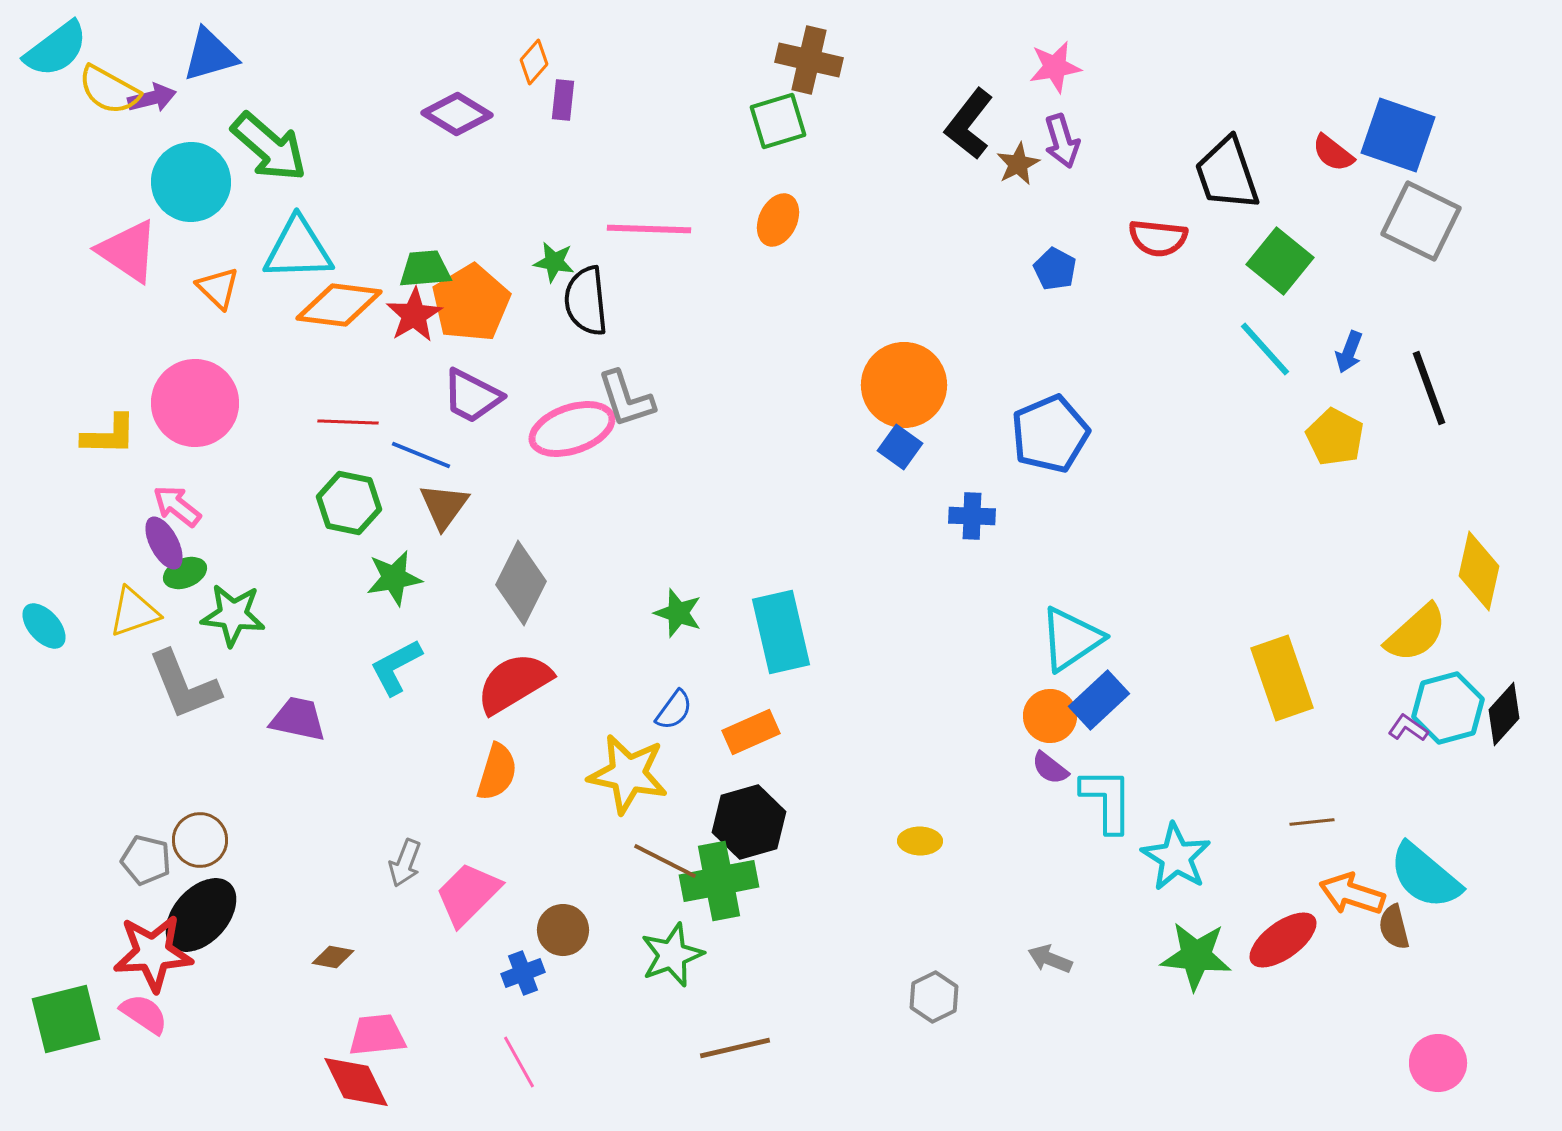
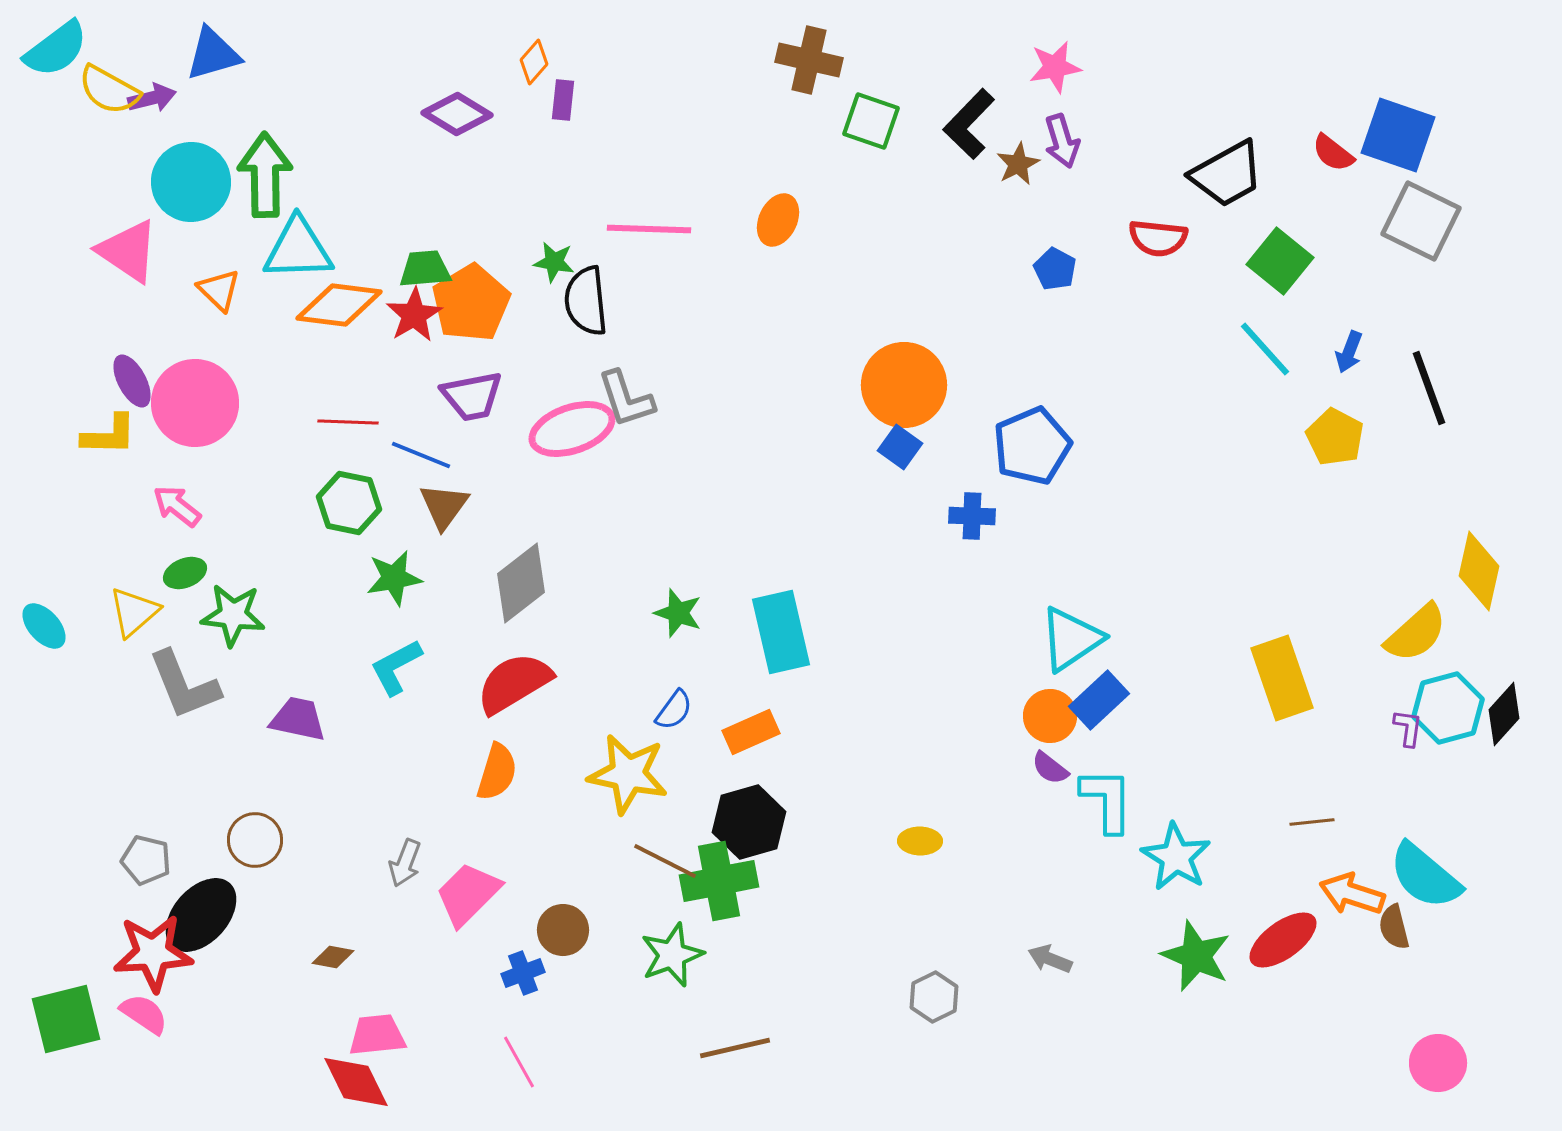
blue triangle at (210, 55): moved 3 px right, 1 px up
green square at (778, 121): moved 93 px right; rotated 36 degrees clockwise
black L-shape at (969, 124): rotated 6 degrees clockwise
green arrow at (269, 147): moved 4 px left, 28 px down; rotated 132 degrees counterclockwise
black trapezoid at (1227, 174): rotated 100 degrees counterclockwise
orange triangle at (218, 288): moved 1 px right, 2 px down
purple trapezoid at (472, 396): rotated 38 degrees counterclockwise
blue pentagon at (1050, 434): moved 18 px left, 12 px down
purple ellipse at (164, 543): moved 32 px left, 162 px up
gray diamond at (521, 583): rotated 26 degrees clockwise
yellow triangle at (134, 612): rotated 22 degrees counterclockwise
purple L-shape at (1408, 728): rotated 63 degrees clockwise
brown circle at (200, 840): moved 55 px right
green star at (1196, 956): rotated 18 degrees clockwise
